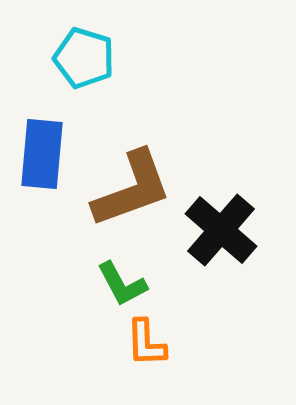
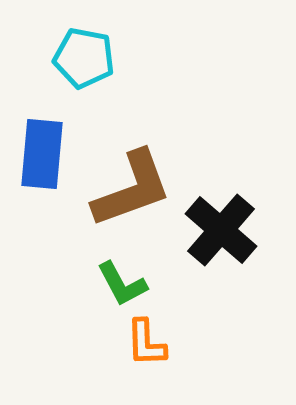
cyan pentagon: rotated 6 degrees counterclockwise
